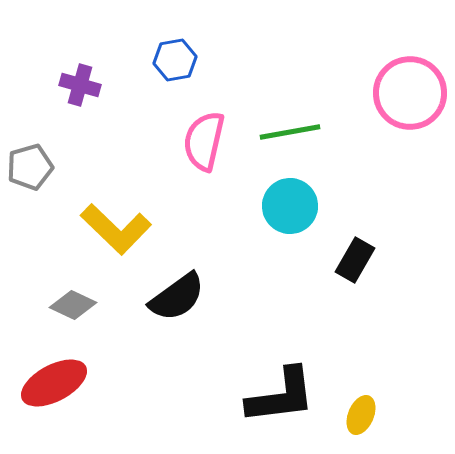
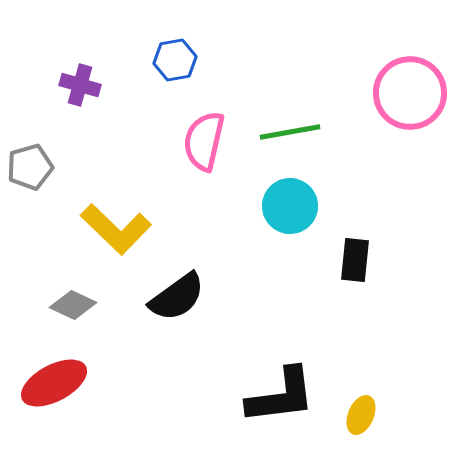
black rectangle: rotated 24 degrees counterclockwise
